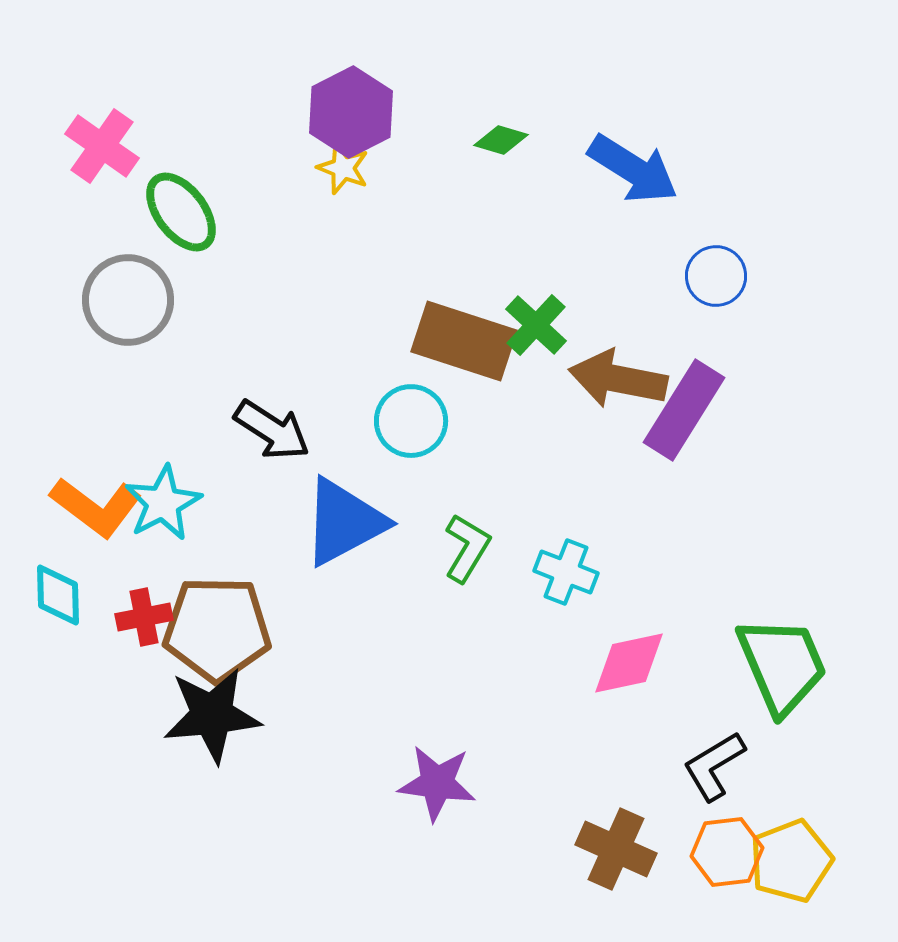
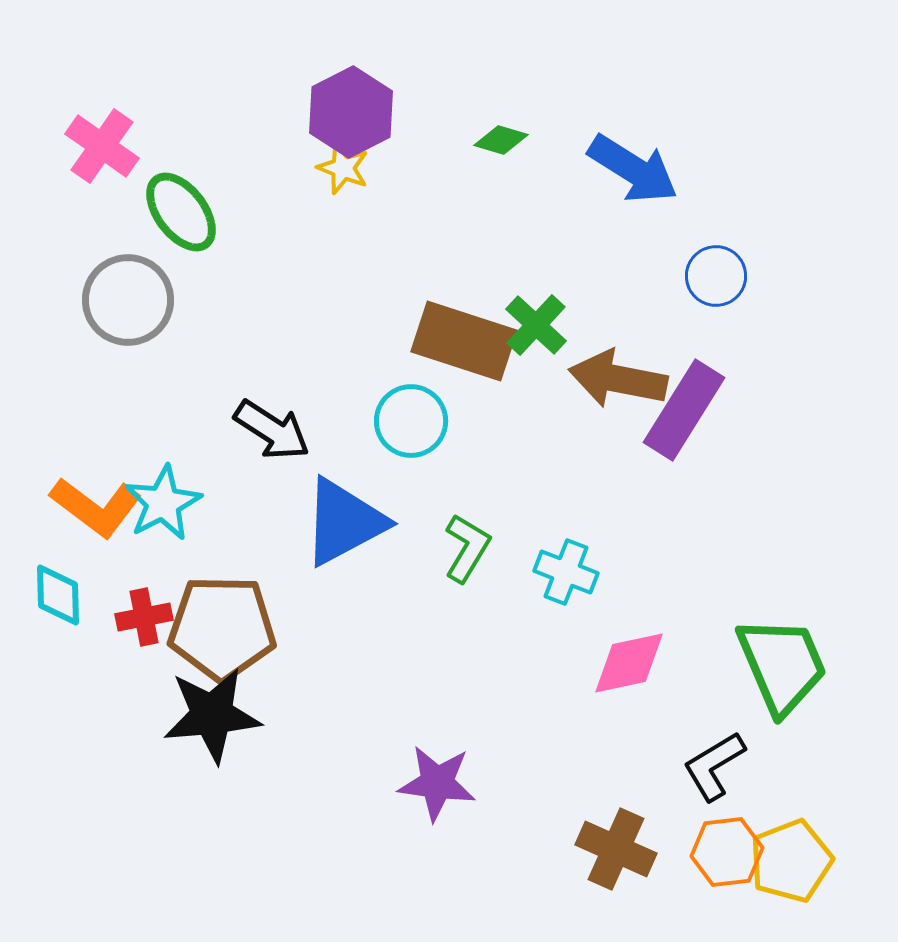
brown pentagon: moved 5 px right, 1 px up
